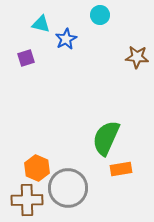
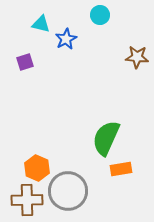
purple square: moved 1 px left, 4 px down
gray circle: moved 3 px down
